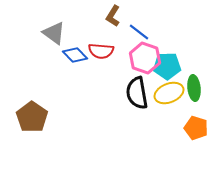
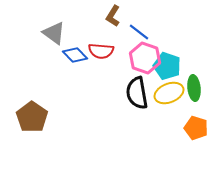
cyan pentagon: rotated 20 degrees clockwise
